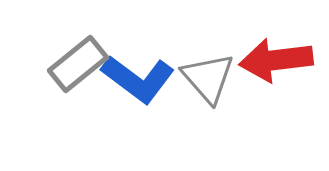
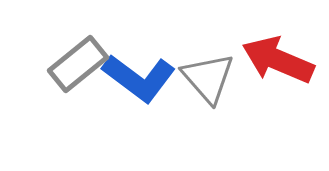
red arrow: moved 2 px right; rotated 30 degrees clockwise
blue L-shape: moved 1 px right, 1 px up
